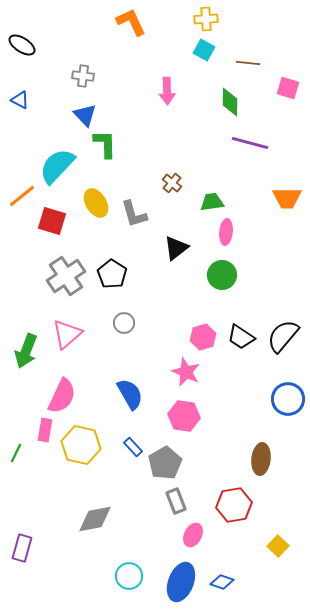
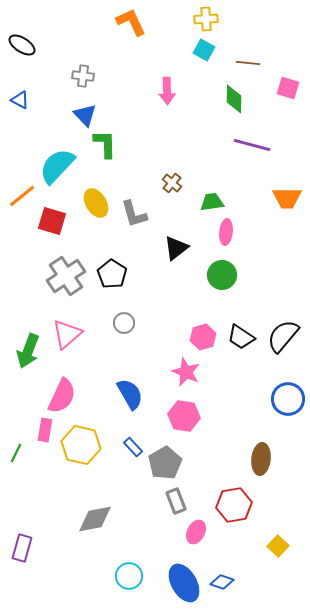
green diamond at (230, 102): moved 4 px right, 3 px up
purple line at (250, 143): moved 2 px right, 2 px down
green arrow at (26, 351): moved 2 px right
pink ellipse at (193, 535): moved 3 px right, 3 px up
blue ellipse at (181, 582): moved 3 px right, 1 px down; rotated 51 degrees counterclockwise
